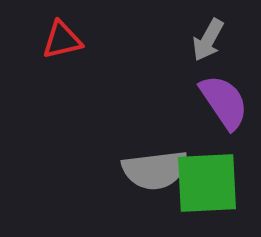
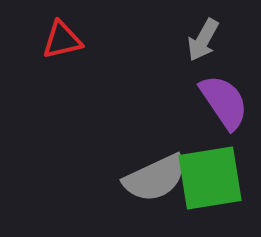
gray arrow: moved 5 px left
gray semicircle: moved 8 px down; rotated 18 degrees counterclockwise
green square: moved 3 px right, 5 px up; rotated 6 degrees counterclockwise
